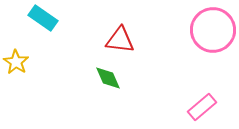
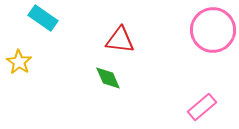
yellow star: moved 3 px right
